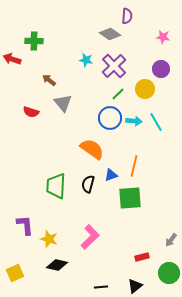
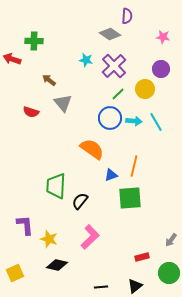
black semicircle: moved 8 px left, 17 px down; rotated 24 degrees clockwise
